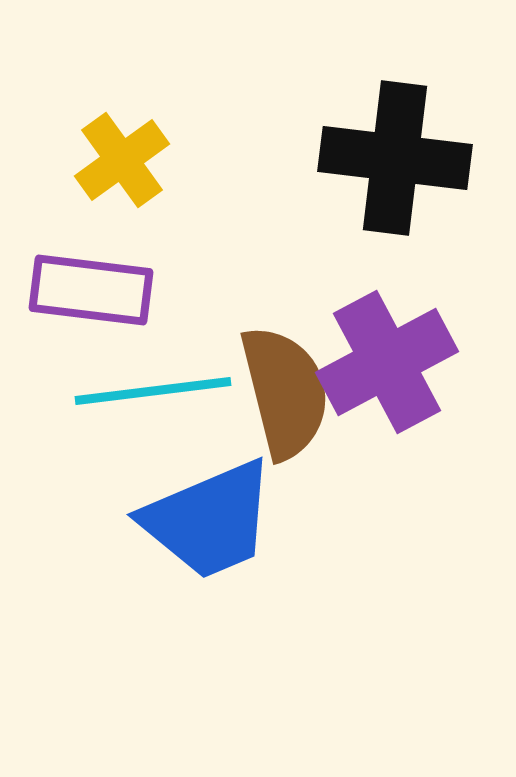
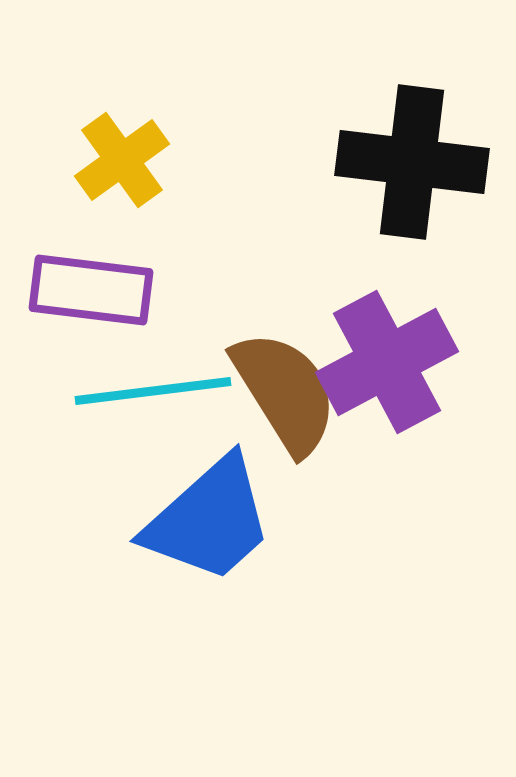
black cross: moved 17 px right, 4 px down
brown semicircle: rotated 18 degrees counterclockwise
blue trapezoid: rotated 19 degrees counterclockwise
